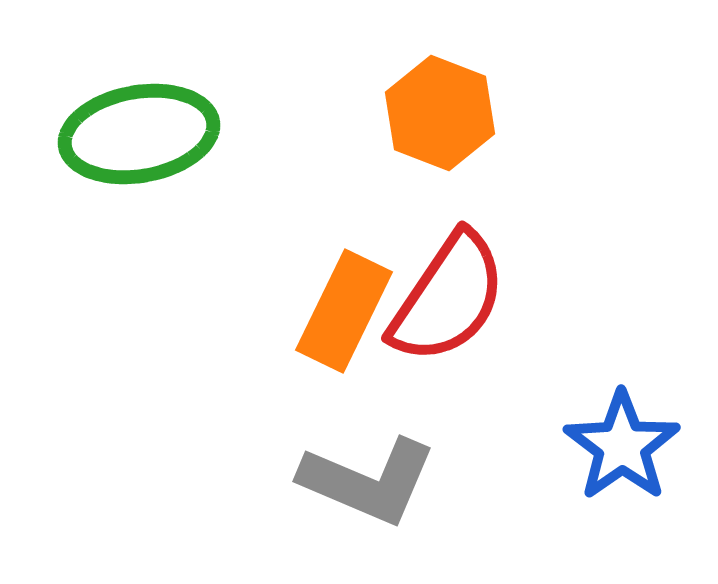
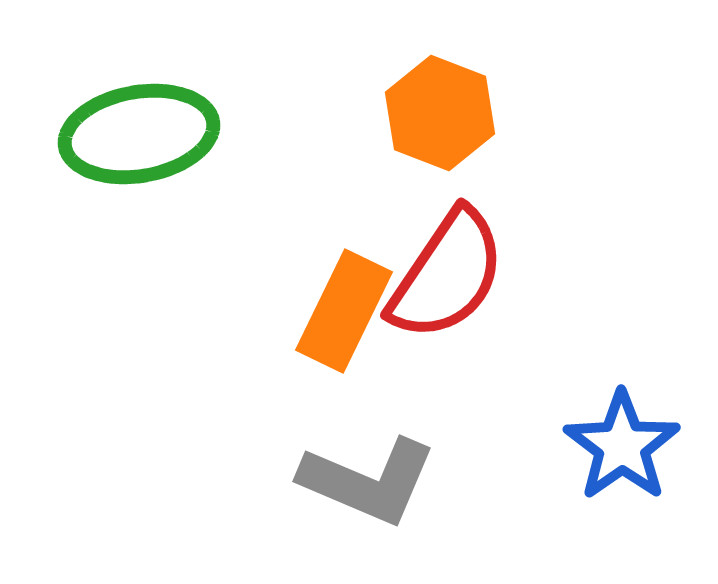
red semicircle: moved 1 px left, 23 px up
